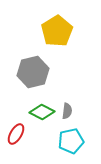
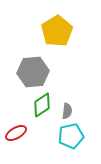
gray hexagon: rotated 8 degrees clockwise
green diamond: moved 7 px up; rotated 60 degrees counterclockwise
red ellipse: moved 1 px up; rotated 30 degrees clockwise
cyan pentagon: moved 5 px up
